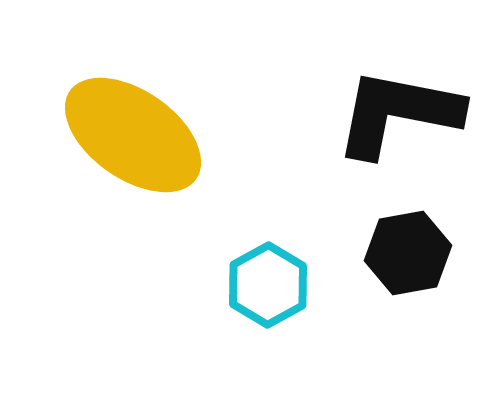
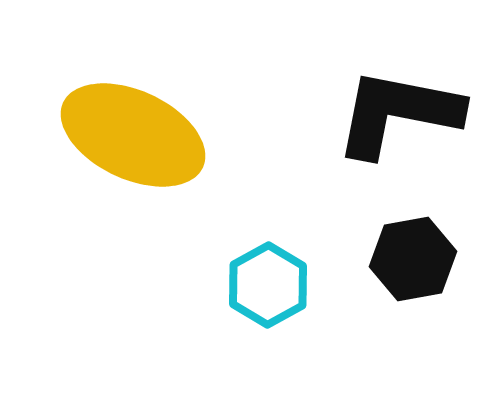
yellow ellipse: rotated 10 degrees counterclockwise
black hexagon: moved 5 px right, 6 px down
